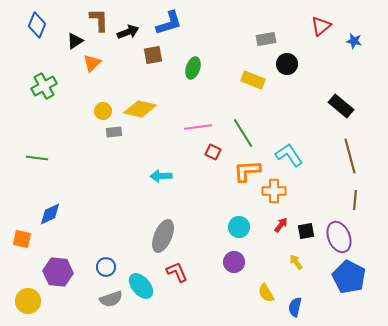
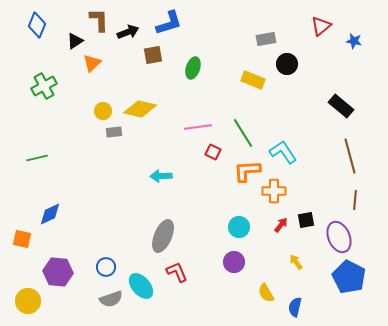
cyan L-shape at (289, 155): moved 6 px left, 3 px up
green line at (37, 158): rotated 20 degrees counterclockwise
black square at (306, 231): moved 11 px up
